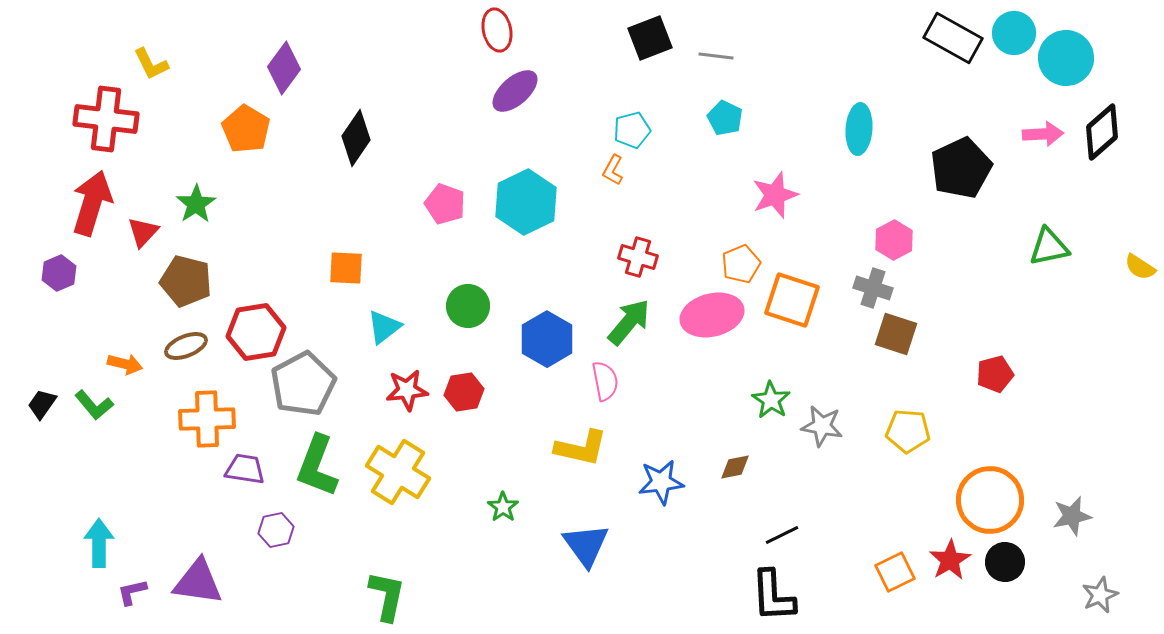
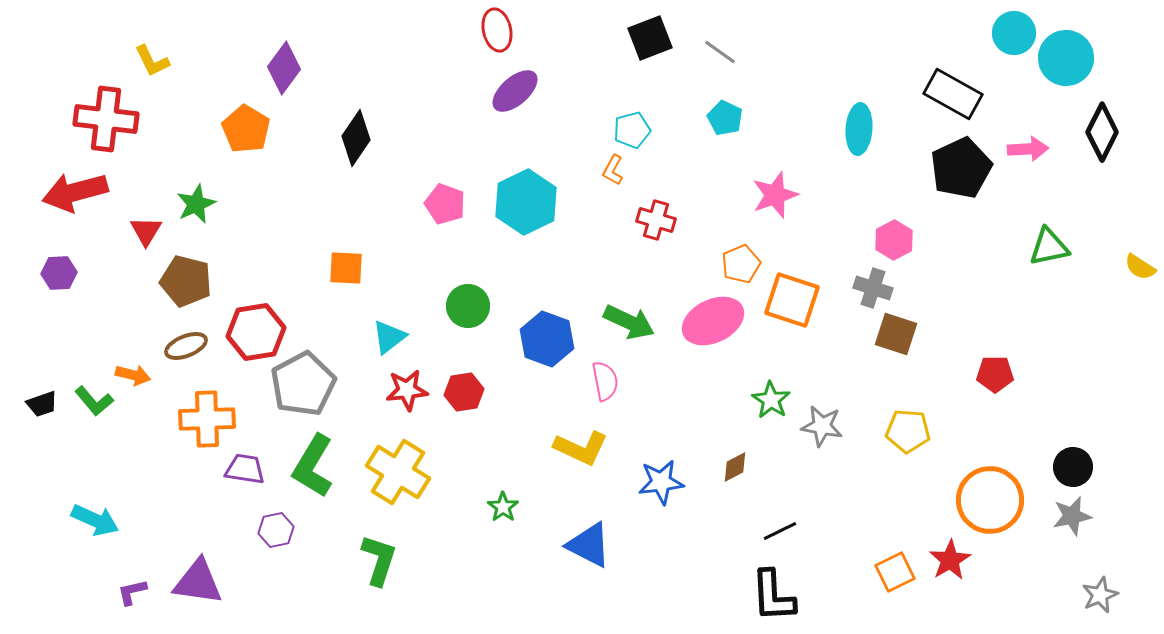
black rectangle at (953, 38): moved 56 px down
gray line at (716, 56): moved 4 px right, 4 px up; rotated 28 degrees clockwise
yellow L-shape at (151, 64): moved 1 px right, 3 px up
black diamond at (1102, 132): rotated 22 degrees counterclockwise
pink arrow at (1043, 134): moved 15 px left, 15 px down
red arrow at (92, 203): moved 17 px left, 11 px up; rotated 122 degrees counterclockwise
green star at (196, 204): rotated 9 degrees clockwise
red triangle at (143, 232): moved 3 px right, 1 px up; rotated 12 degrees counterclockwise
red cross at (638, 257): moved 18 px right, 37 px up
purple hexagon at (59, 273): rotated 20 degrees clockwise
pink ellipse at (712, 315): moved 1 px right, 6 px down; rotated 12 degrees counterclockwise
green arrow at (629, 322): rotated 75 degrees clockwise
cyan triangle at (384, 327): moved 5 px right, 10 px down
blue hexagon at (547, 339): rotated 10 degrees counterclockwise
orange arrow at (125, 364): moved 8 px right, 11 px down
red pentagon at (995, 374): rotated 15 degrees clockwise
black trapezoid at (42, 404): rotated 144 degrees counterclockwise
green L-shape at (94, 405): moved 4 px up
yellow L-shape at (581, 448): rotated 12 degrees clockwise
green L-shape at (317, 466): moved 4 px left; rotated 10 degrees clockwise
brown diamond at (735, 467): rotated 16 degrees counterclockwise
black line at (782, 535): moved 2 px left, 4 px up
cyan arrow at (99, 543): moved 4 px left, 23 px up; rotated 114 degrees clockwise
blue triangle at (586, 545): moved 3 px right; rotated 27 degrees counterclockwise
black circle at (1005, 562): moved 68 px right, 95 px up
green L-shape at (387, 596): moved 8 px left, 36 px up; rotated 6 degrees clockwise
